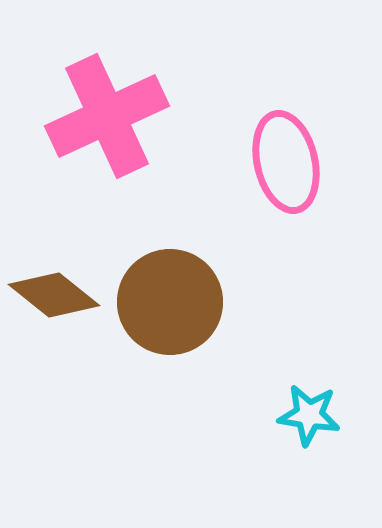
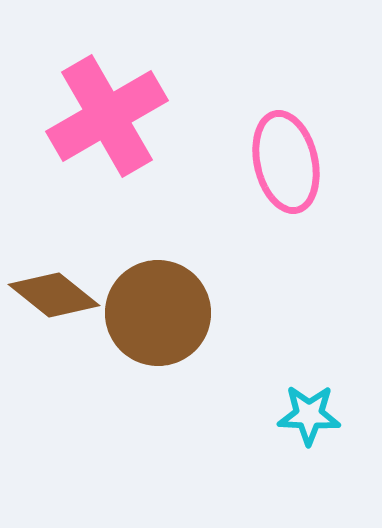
pink cross: rotated 5 degrees counterclockwise
brown circle: moved 12 px left, 11 px down
cyan star: rotated 6 degrees counterclockwise
